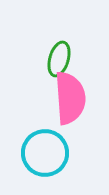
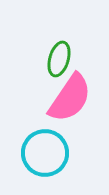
pink semicircle: rotated 38 degrees clockwise
